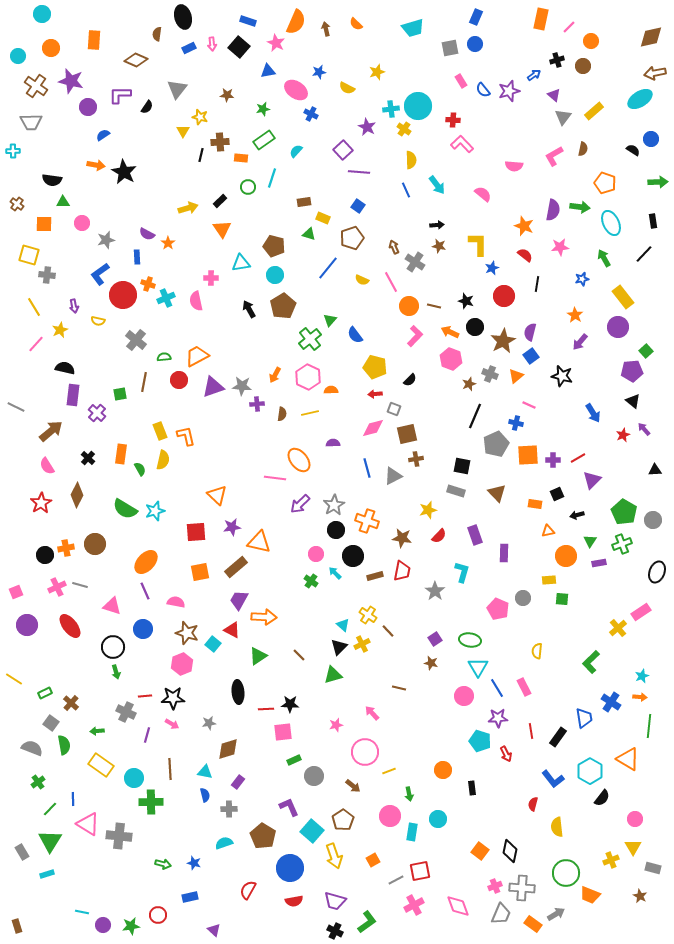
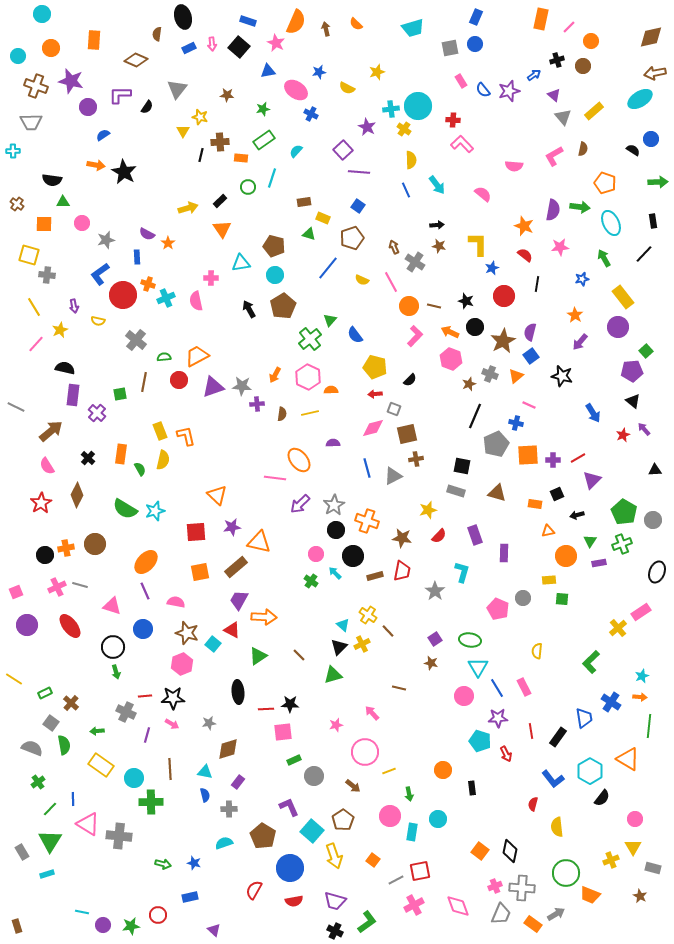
brown cross at (36, 86): rotated 15 degrees counterclockwise
gray triangle at (563, 117): rotated 18 degrees counterclockwise
brown triangle at (497, 493): rotated 30 degrees counterclockwise
orange square at (373, 860): rotated 24 degrees counterclockwise
red semicircle at (248, 890): moved 6 px right
